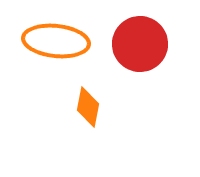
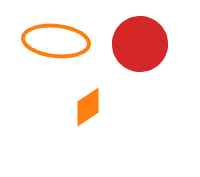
orange diamond: rotated 45 degrees clockwise
